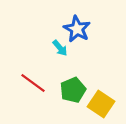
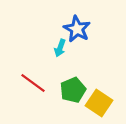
cyan arrow: rotated 60 degrees clockwise
yellow square: moved 2 px left, 1 px up
